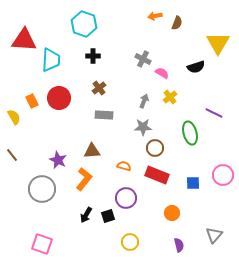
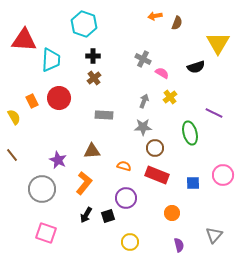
brown cross: moved 5 px left, 10 px up
orange L-shape: moved 4 px down
pink square: moved 4 px right, 11 px up
